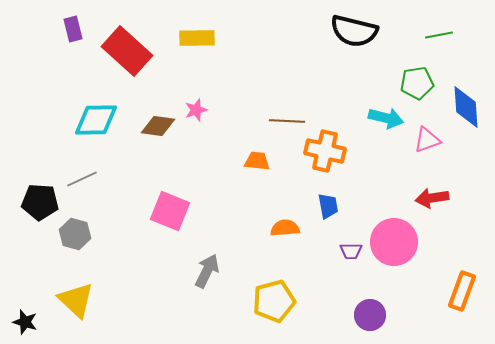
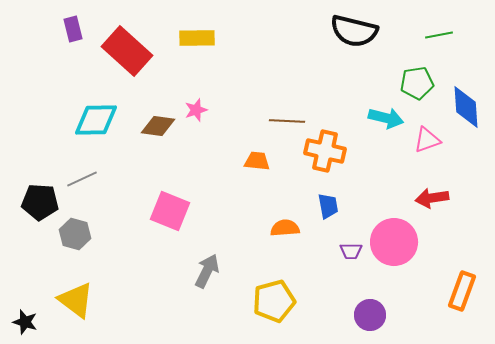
yellow triangle: rotated 6 degrees counterclockwise
